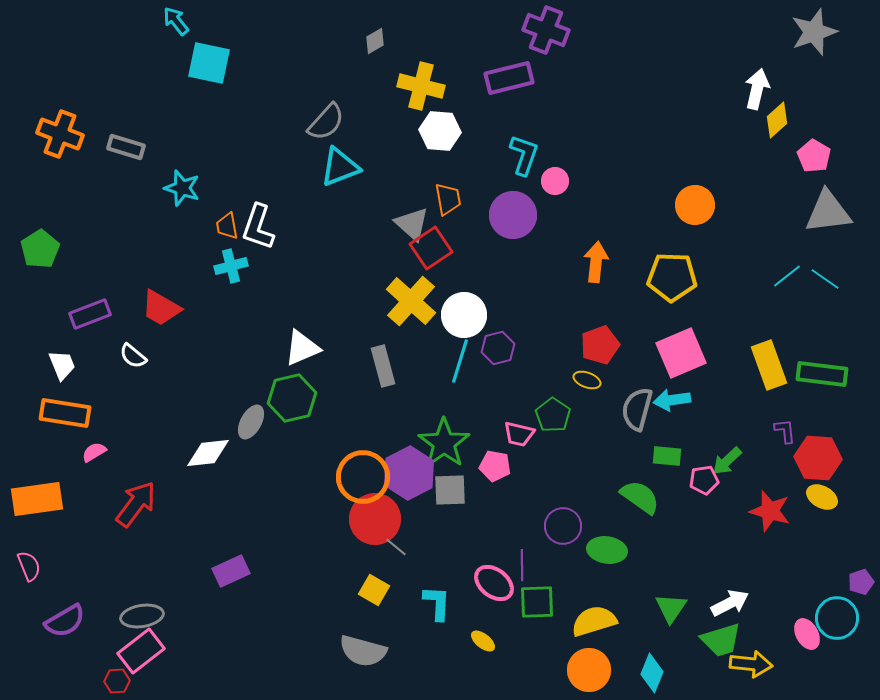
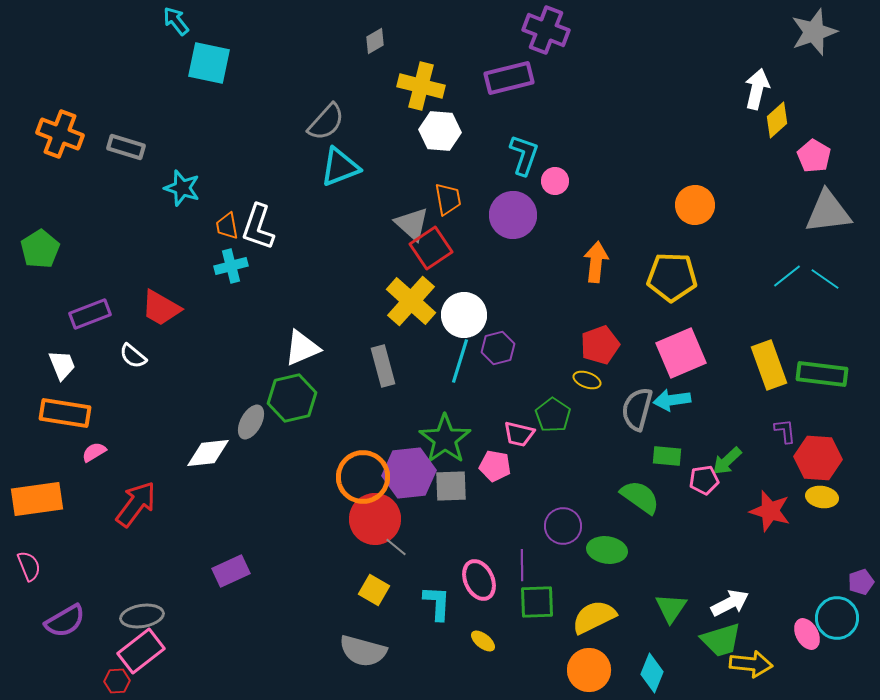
green star at (444, 443): moved 1 px right, 4 px up
purple hexagon at (409, 473): rotated 21 degrees clockwise
gray square at (450, 490): moved 1 px right, 4 px up
yellow ellipse at (822, 497): rotated 20 degrees counterclockwise
pink ellipse at (494, 583): moved 15 px left, 3 px up; rotated 27 degrees clockwise
yellow semicircle at (594, 621): moved 4 px up; rotated 9 degrees counterclockwise
